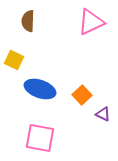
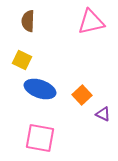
pink triangle: rotated 12 degrees clockwise
yellow square: moved 8 px right
